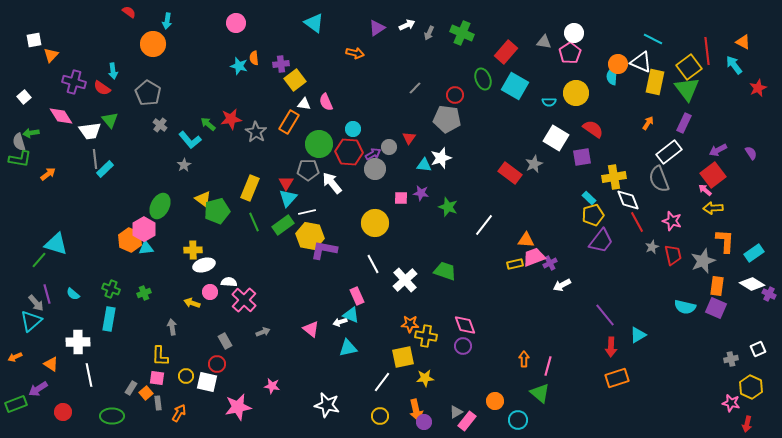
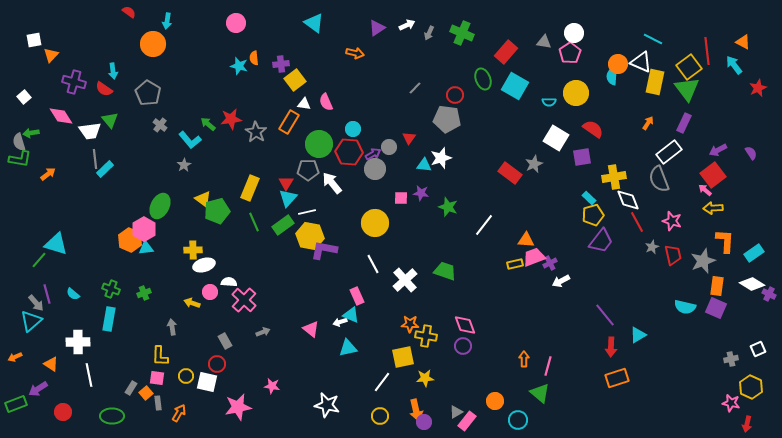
red semicircle at (102, 88): moved 2 px right, 1 px down
white arrow at (562, 285): moved 1 px left, 4 px up
